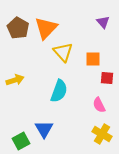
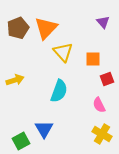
brown pentagon: rotated 20 degrees clockwise
red square: moved 1 px down; rotated 24 degrees counterclockwise
